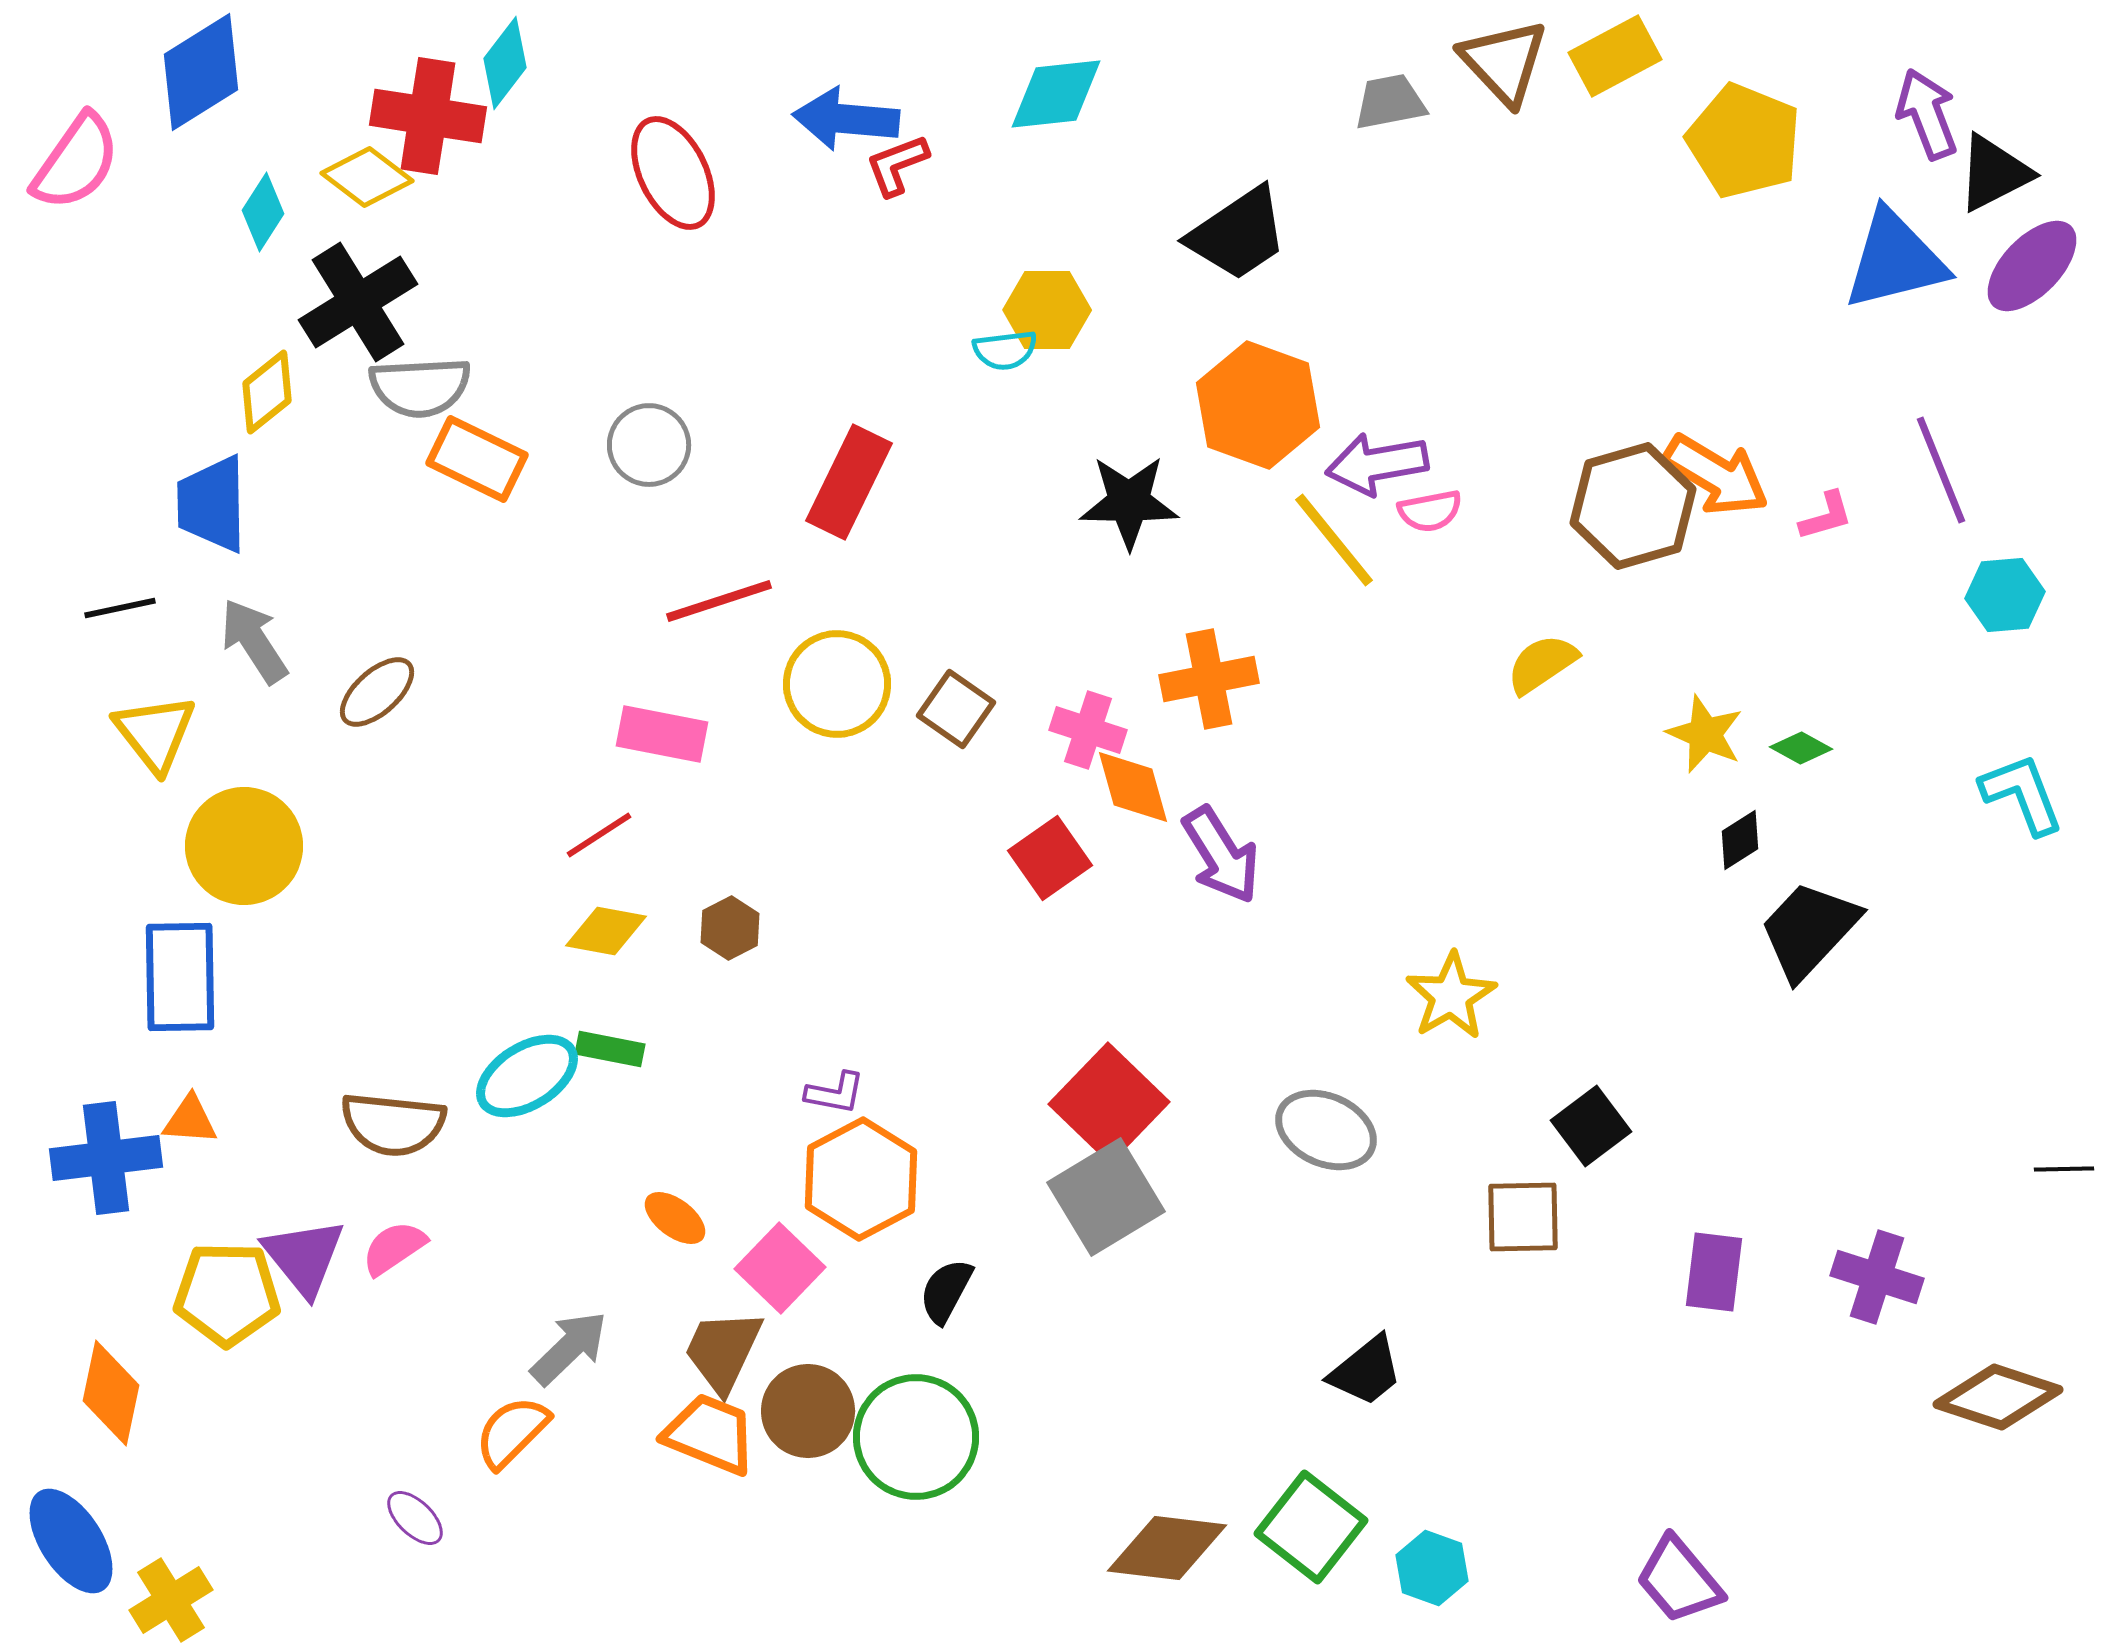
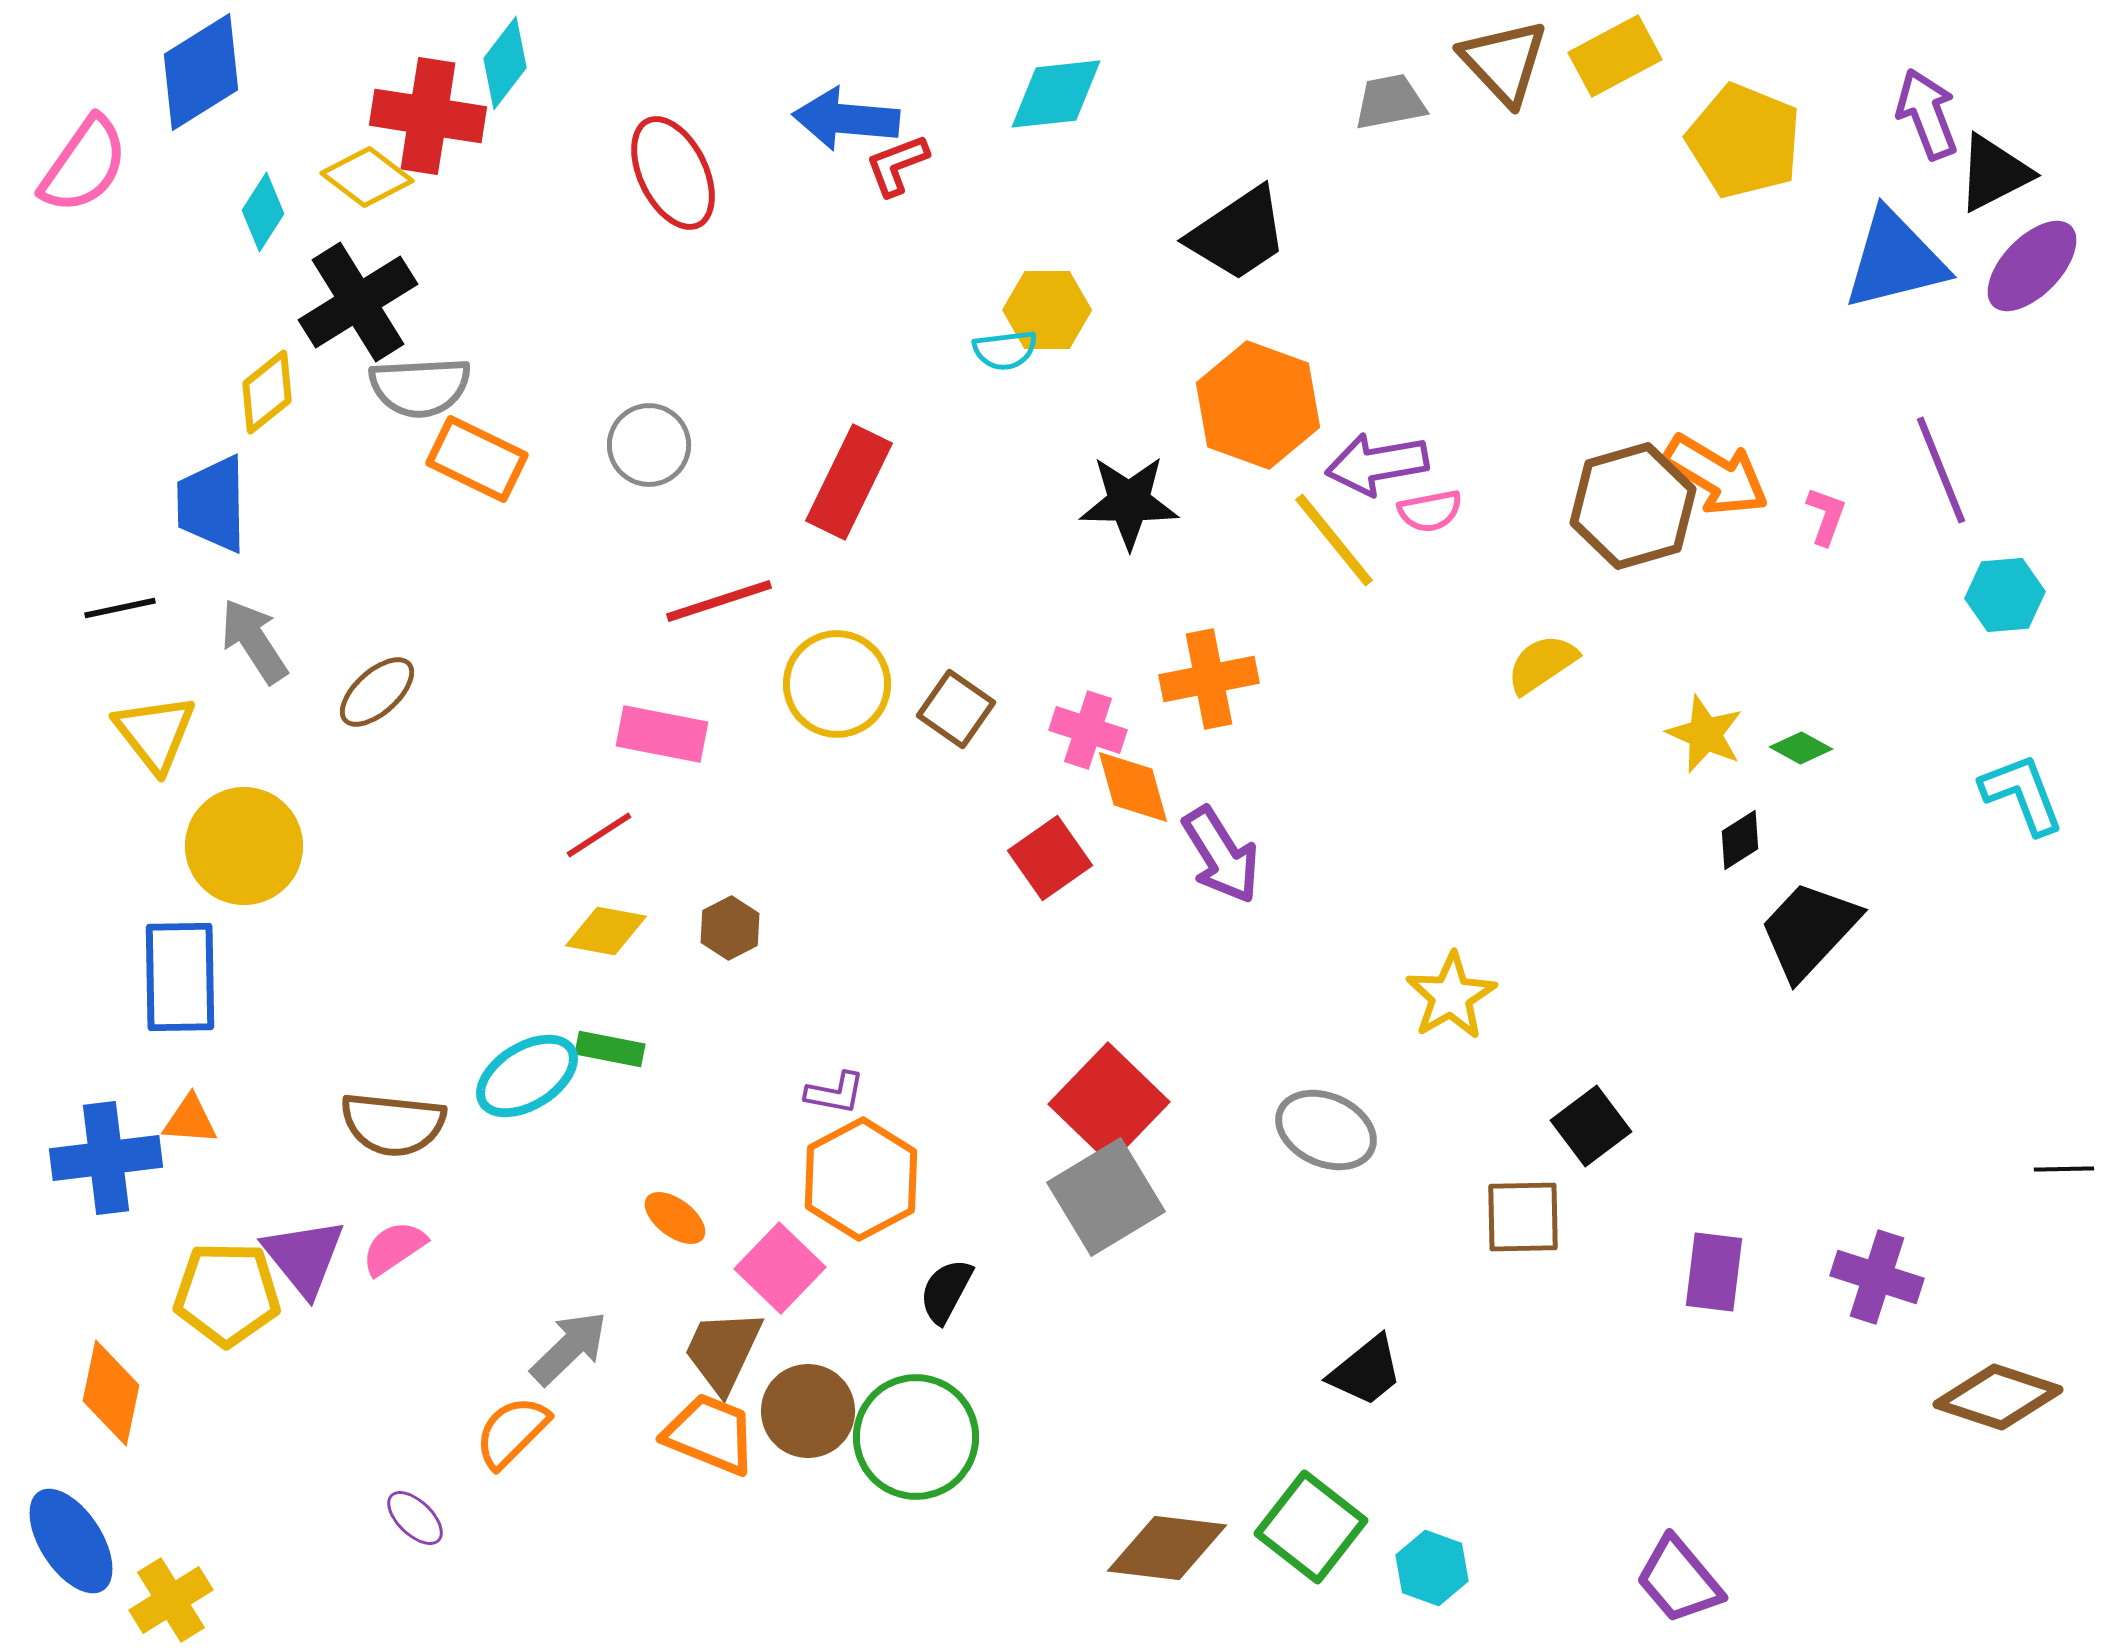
pink semicircle at (76, 162): moved 8 px right, 3 px down
pink L-shape at (1826, 516): rotated 54 degrees counterclockwise
